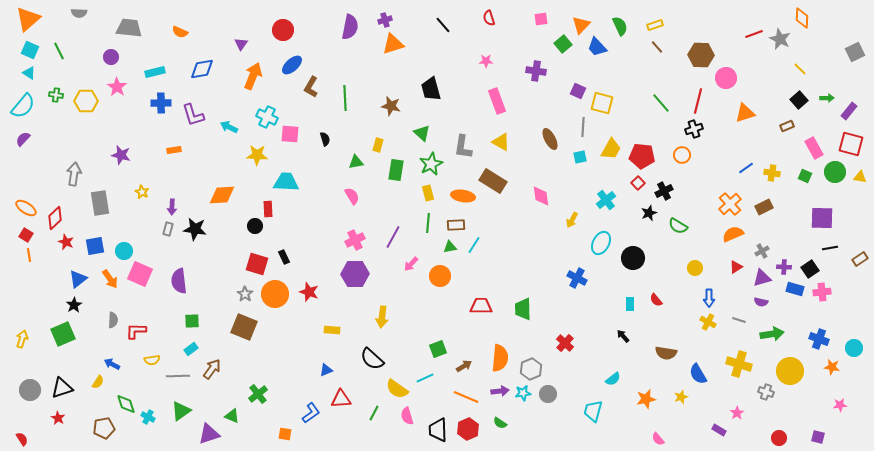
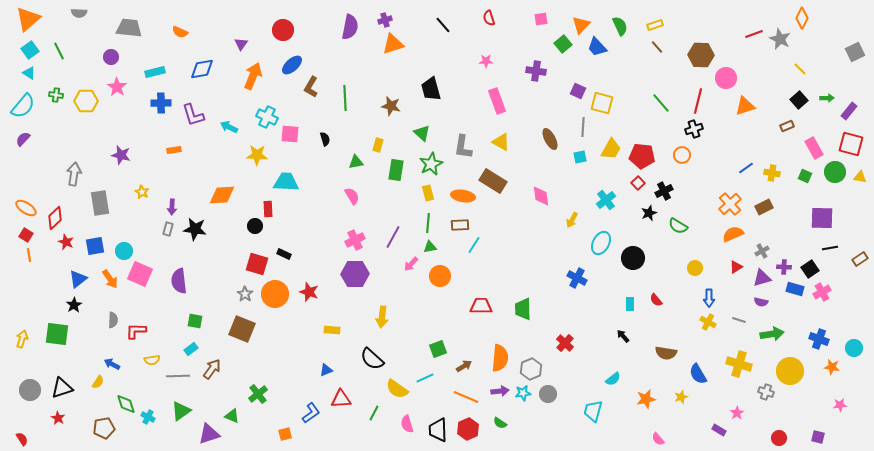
orange diamond at (802, 18): rotated 25 degrees clockwise
cyan square at (30, 50): rotated 30 degrees clockwise
orange triangle at (745, 113): moved 7 px up
brown rectangle at (456, 225): moved 4 px right
green triangle at (450, 247): moved 20 px left
black rectangle at (284, 257): moved 3 px up; rotated 40 degrees counterclockwise
pink cross at (822, 292): rotated 24 degrees counterclockwise
green square at (192, 321): moved 3 px right; rotated 14 degrees clockwise
brown square at (244, 327): moved 2 px left, 2 px down
green square at (63, 334): moved 6 px left; rotated 30 degrees clockwise
pink semicircle at (407, 416): moved 8 px down
orange square at (285, 434): rotated 24 degrees counterclockwise
